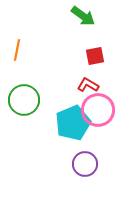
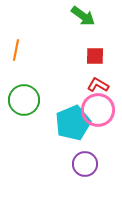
orange line: moved 1 px left
red square: rotated 12 degrees clockwise
red L-shape: moved 10 px right
